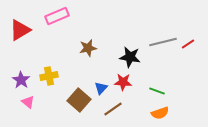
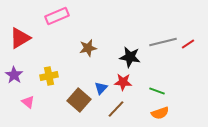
red triangle: moved 8 px down
purple star: moved 7 px left, 5 px up
brown line: moved 3 px right; rotated 12 degrees counterclockwise
